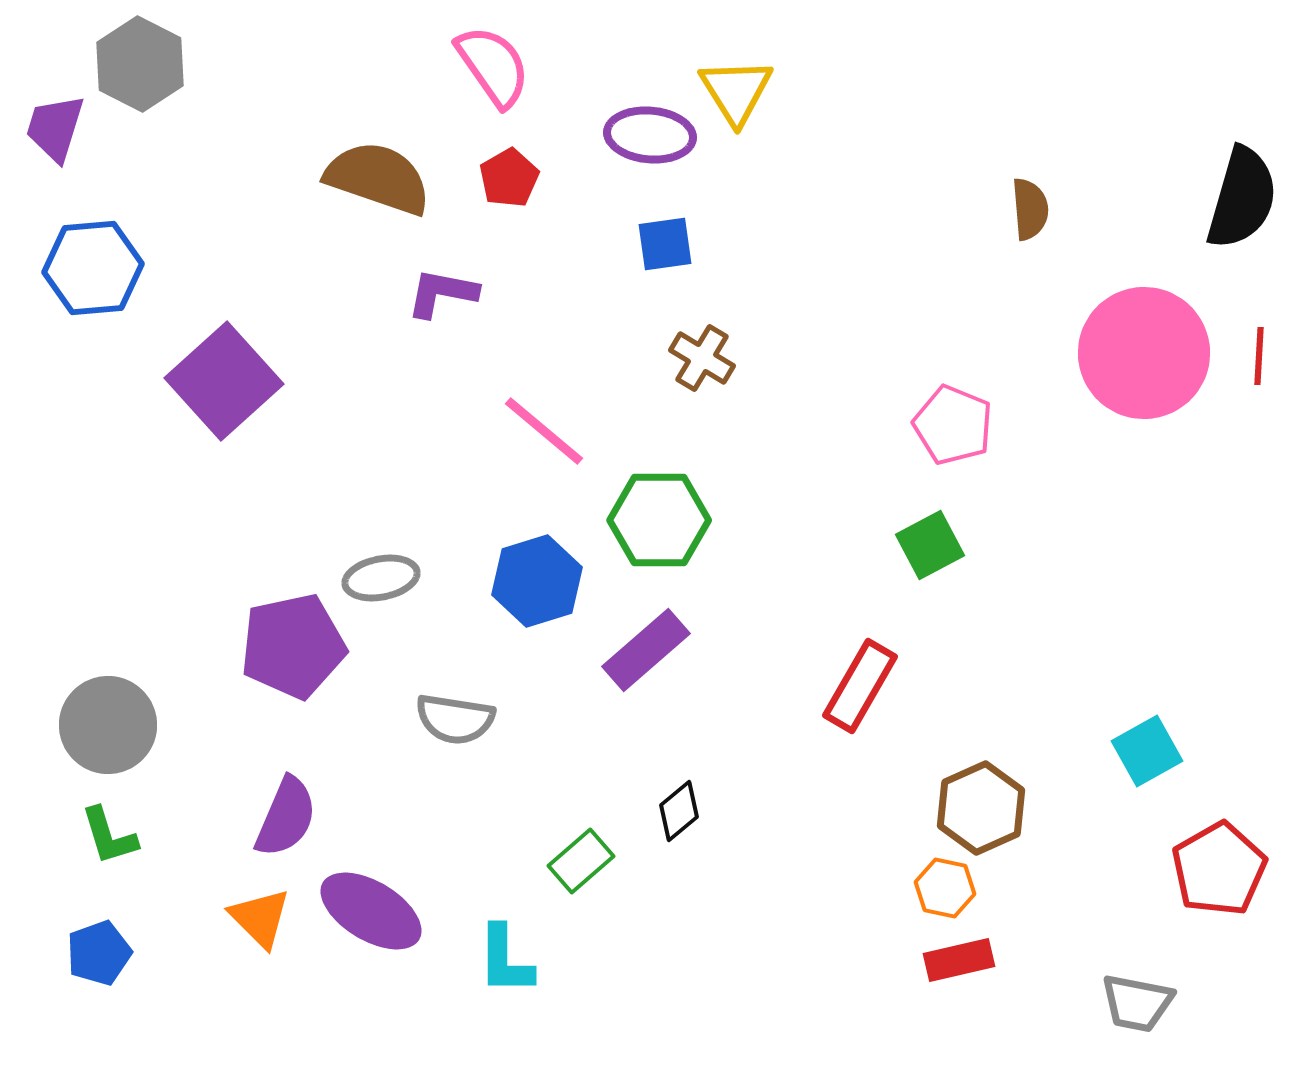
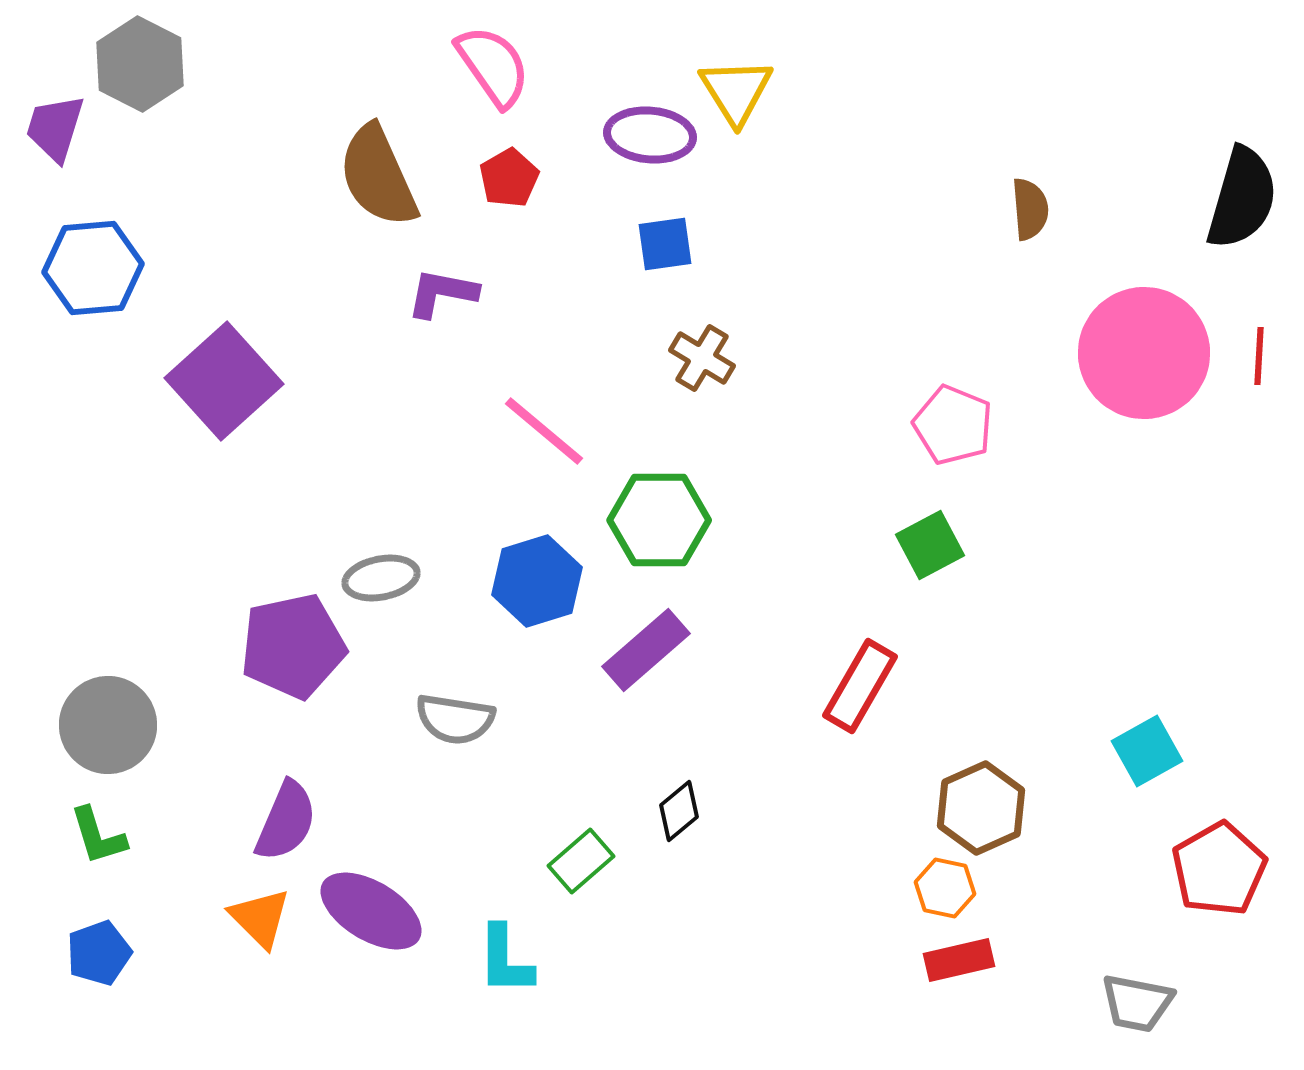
brown semicircle at (378, 178): moved 2 px up; rotated 133 degrees counterclockwise
purple semicircle at (286, 817): moved 4 px down
green L-shape at (109, 836): moved 11 px left
